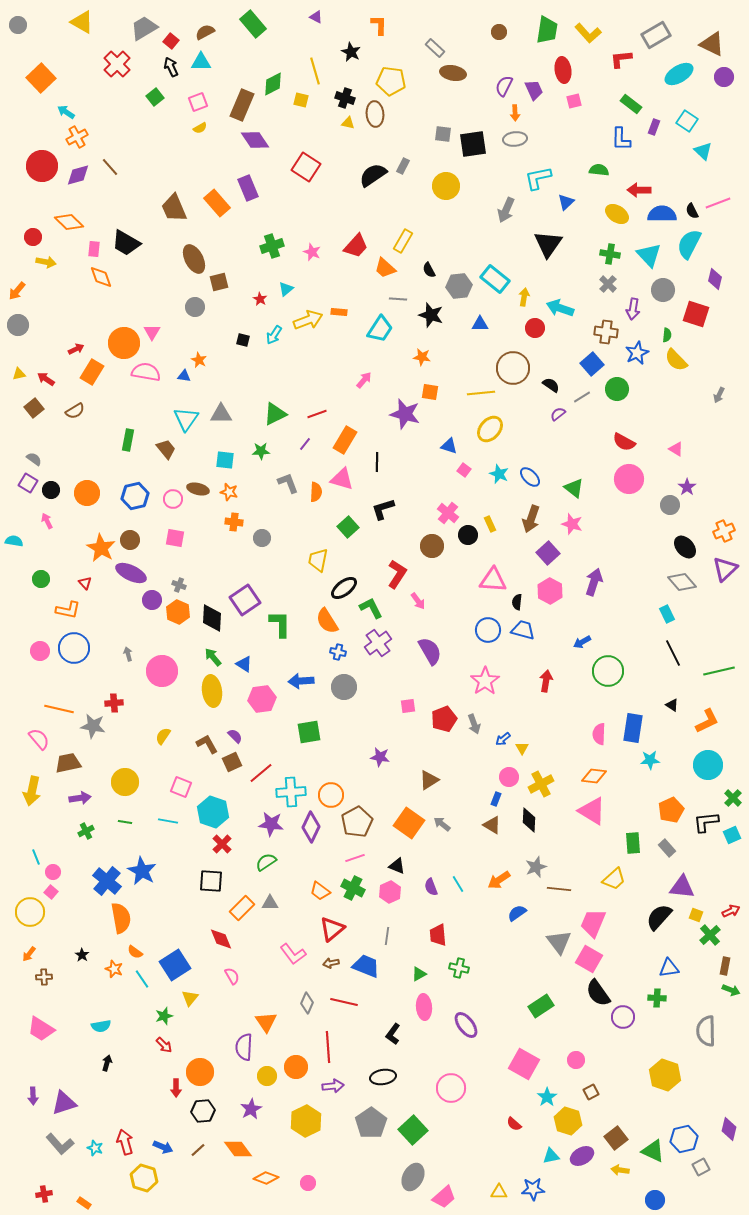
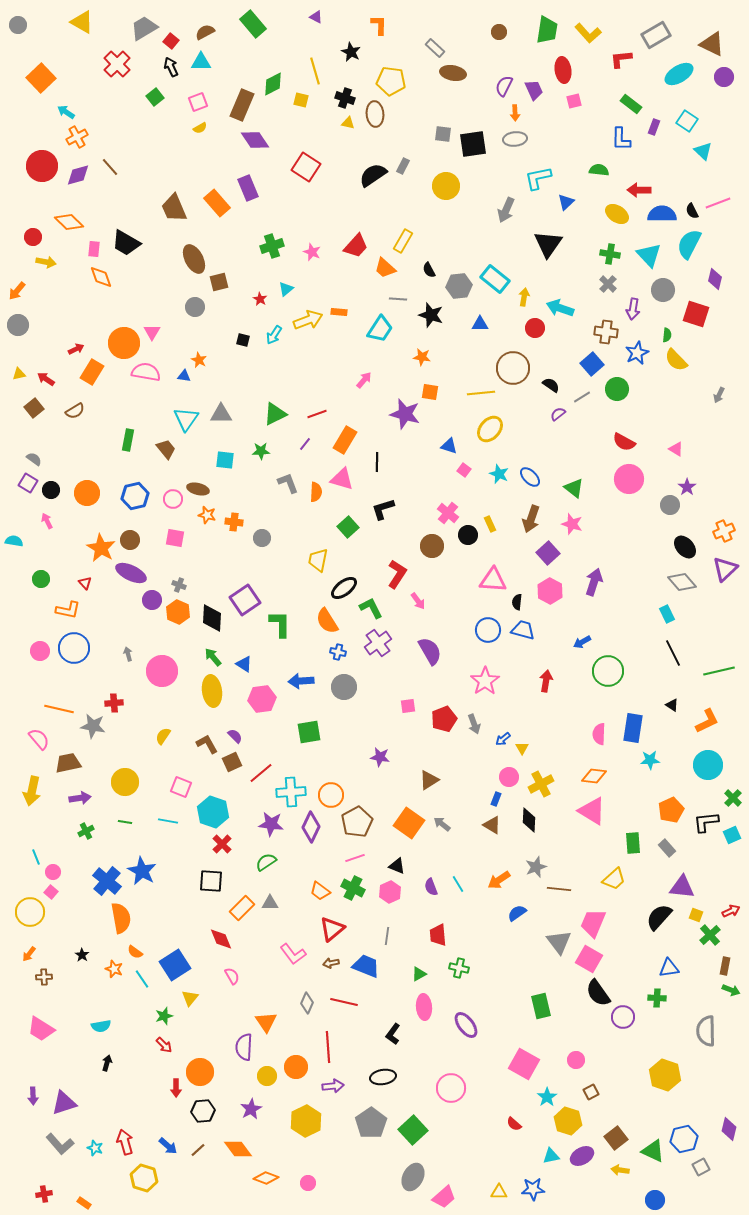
orange star at (229, 492): moved 22 px left, 23 px down
green rectangle at (541, 1006): rotated 70 degrees counterclockwise
blue arrow at (163, 1147): moved 5 px right, 1 px up; rotated 18 degrees clockwise
